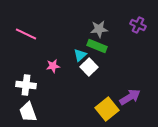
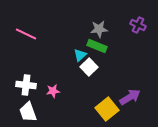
pink star: moved 25 px down
